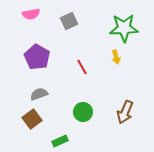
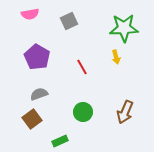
pink semicircle: moved 1 px left
